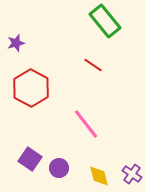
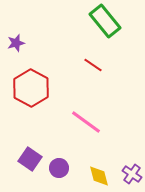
pink line: moved 2 px up; rotated 16 degrees counterclockwise
